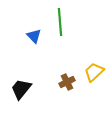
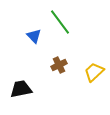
green line: rotated 32 degrees counterclockwise
brown cross: moved 8 px left, 17 px up
black trapezoid: rotated 40 degrees clockwise
